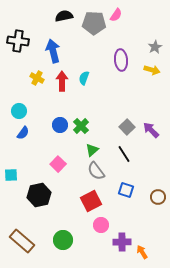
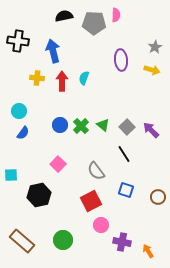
pink semicircle: rotated 32 degrees counterclockwise
yellow cross: rotated 24 degrees counterclockwise
green triangle: moved 11 px right, 25 px up; rotated 40 degrees counterclockwise
purple cross: rotated 12 degrees clockwise
orange arrow: moved 6 px right, 1 px up
